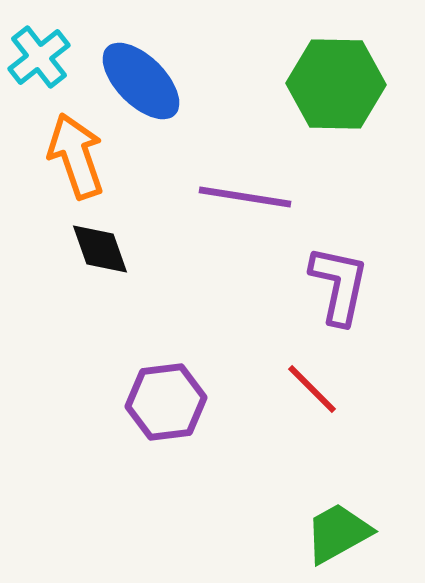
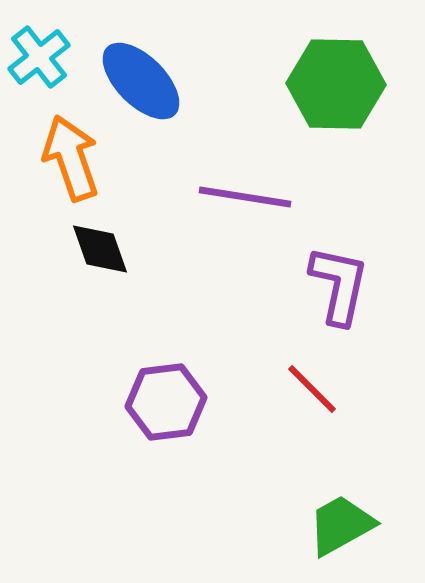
orange arrow: moved 5 px left, 2 px down
green trapezoid: moved 3 px right, 8 px up
